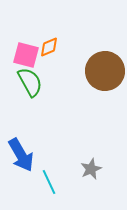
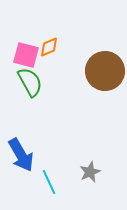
gray star: moved 1 px left, 3 px down
